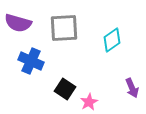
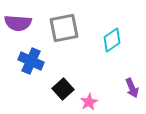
purple semicircle: rotated 12 degrees counterclockwise
gray square: rotated 8 degrees counterclockwise
black square: moved 2 px left; rotated 15 degrees clockwise
